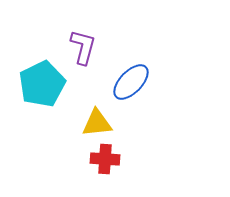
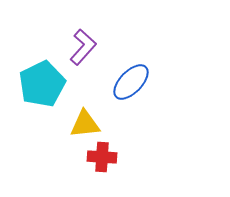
purple L-shape: rotated 27 degrees clockwise
yellow triangle: moved 12 px left, 1 px down
red cross: moved 3 px left, 2 px up
